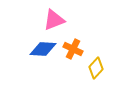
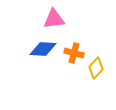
pink triangle: moved 1 px up; rotated 15 degrees clockwise
orange cross: moved 1 px right, 4 px down; rotated 12 degrees counterclockwise
